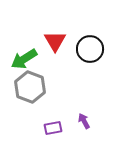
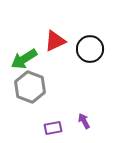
red triangle: rotated 35 degrees clockwise
